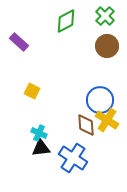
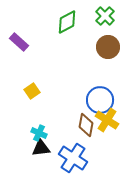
green diamond: moved 1 px right, 1 px down
brown circle: moved 1 px right, 1 px down
yellow square: rotated 28 degrees clockwise
brown diamond: rotated 15 degrees clockwise
